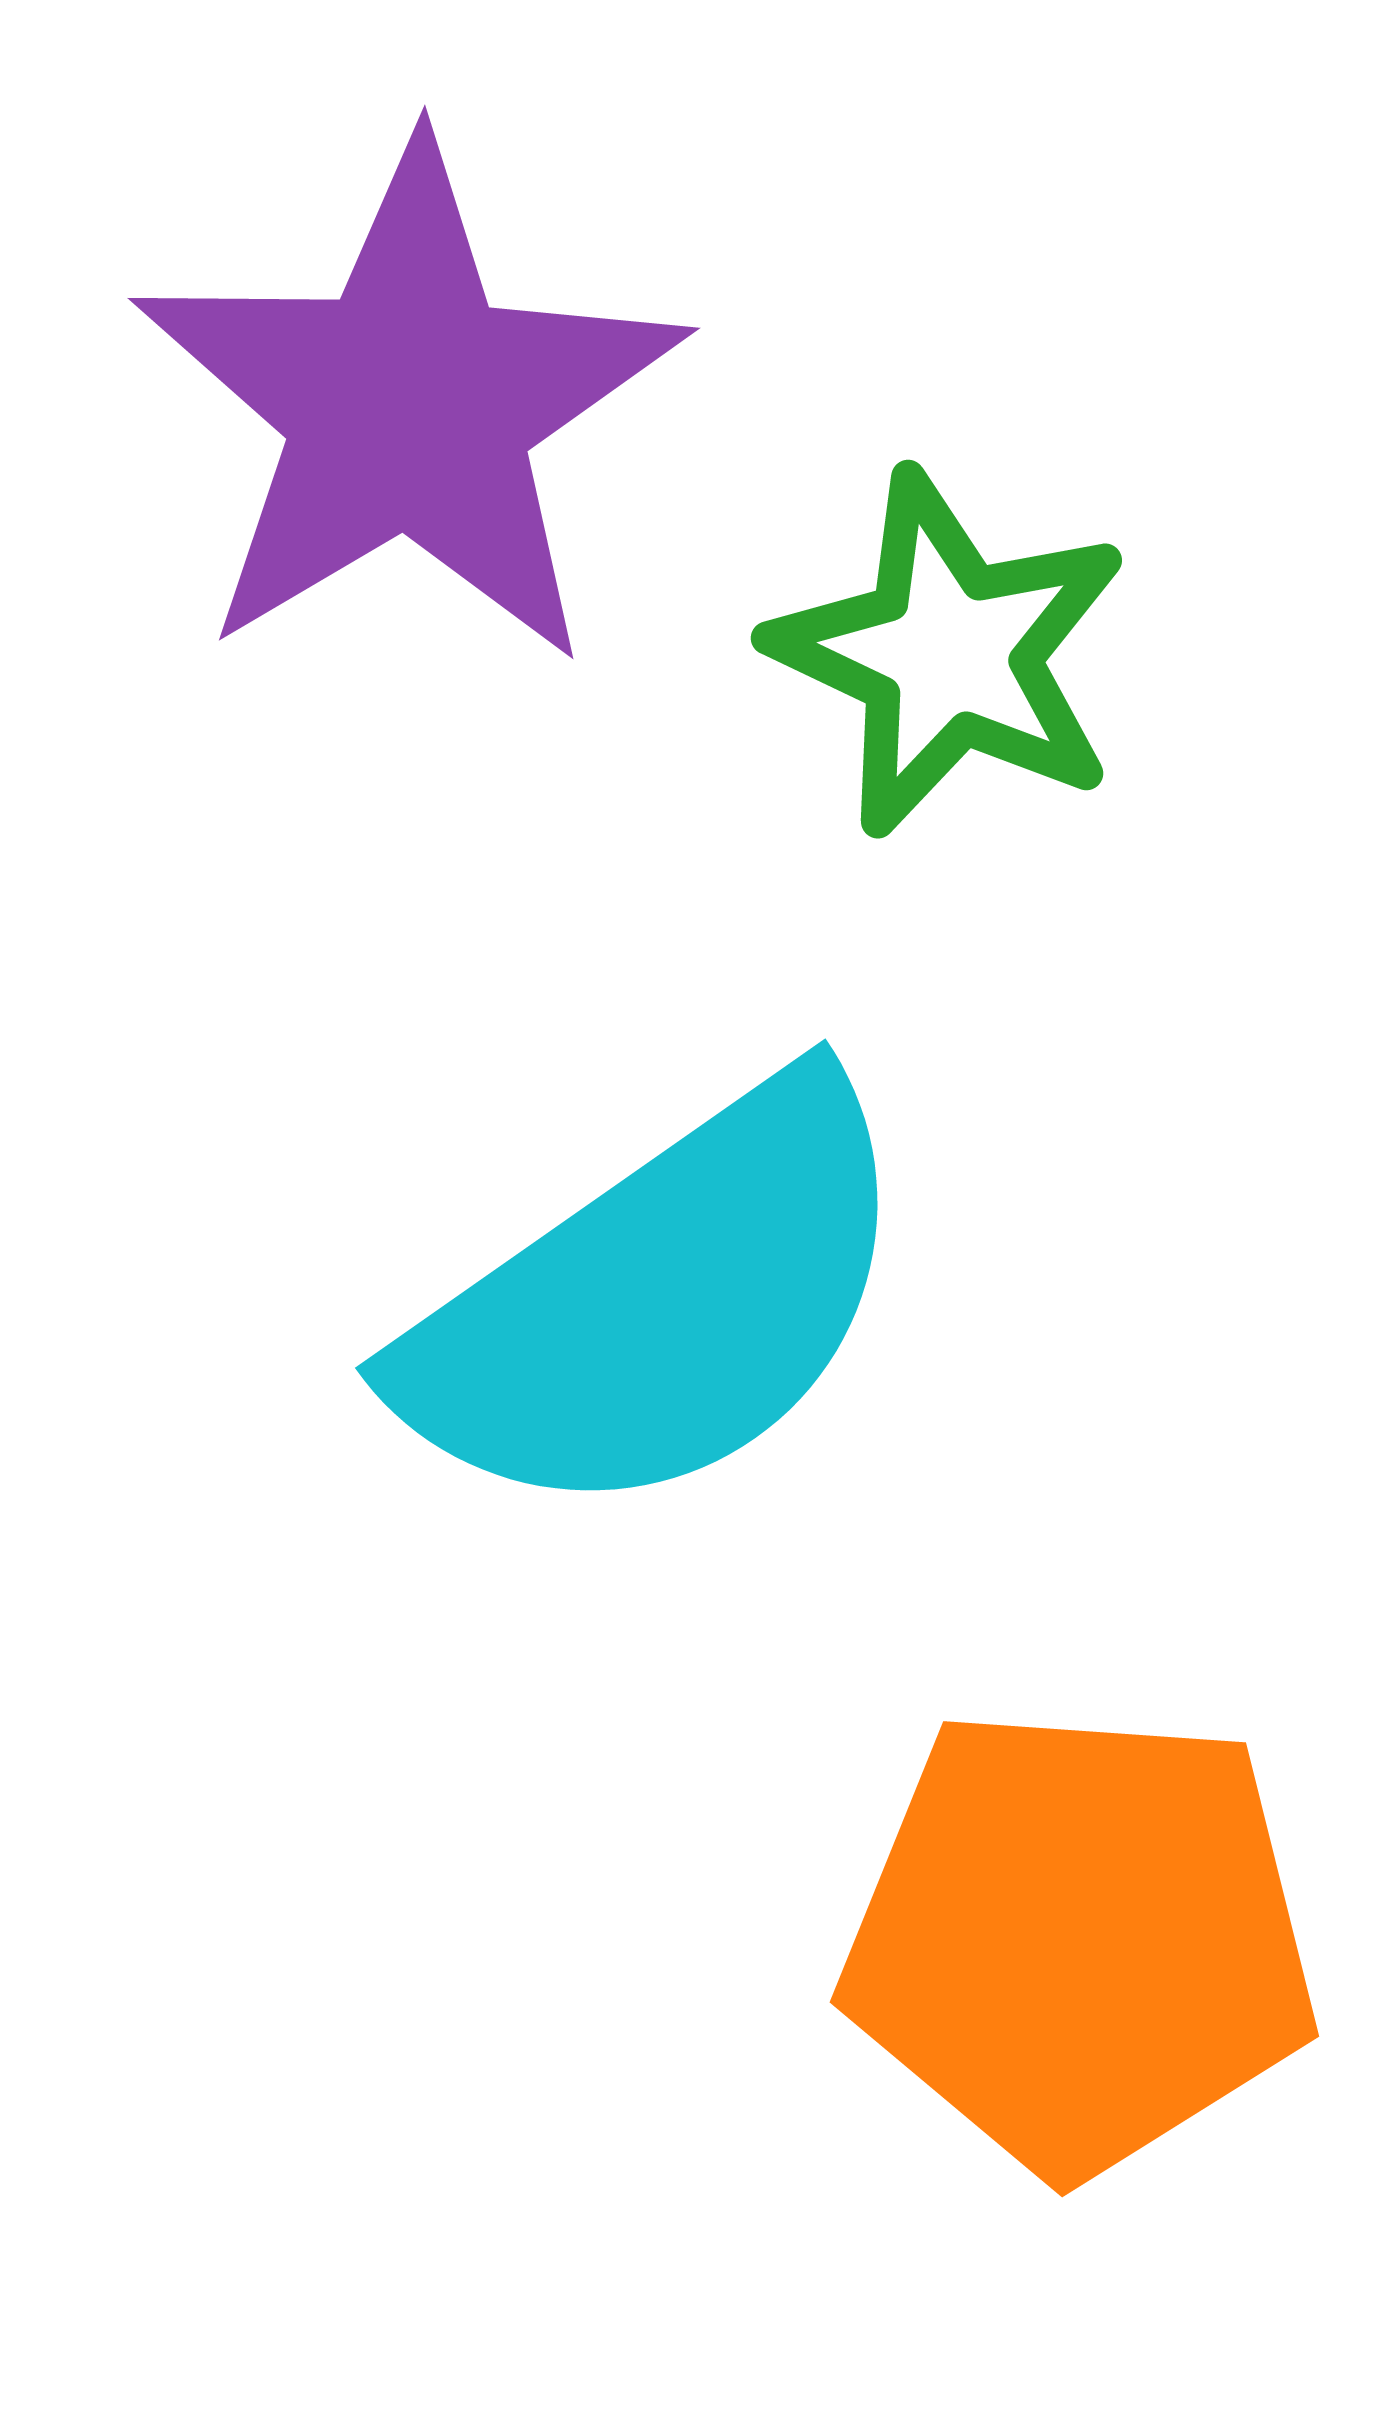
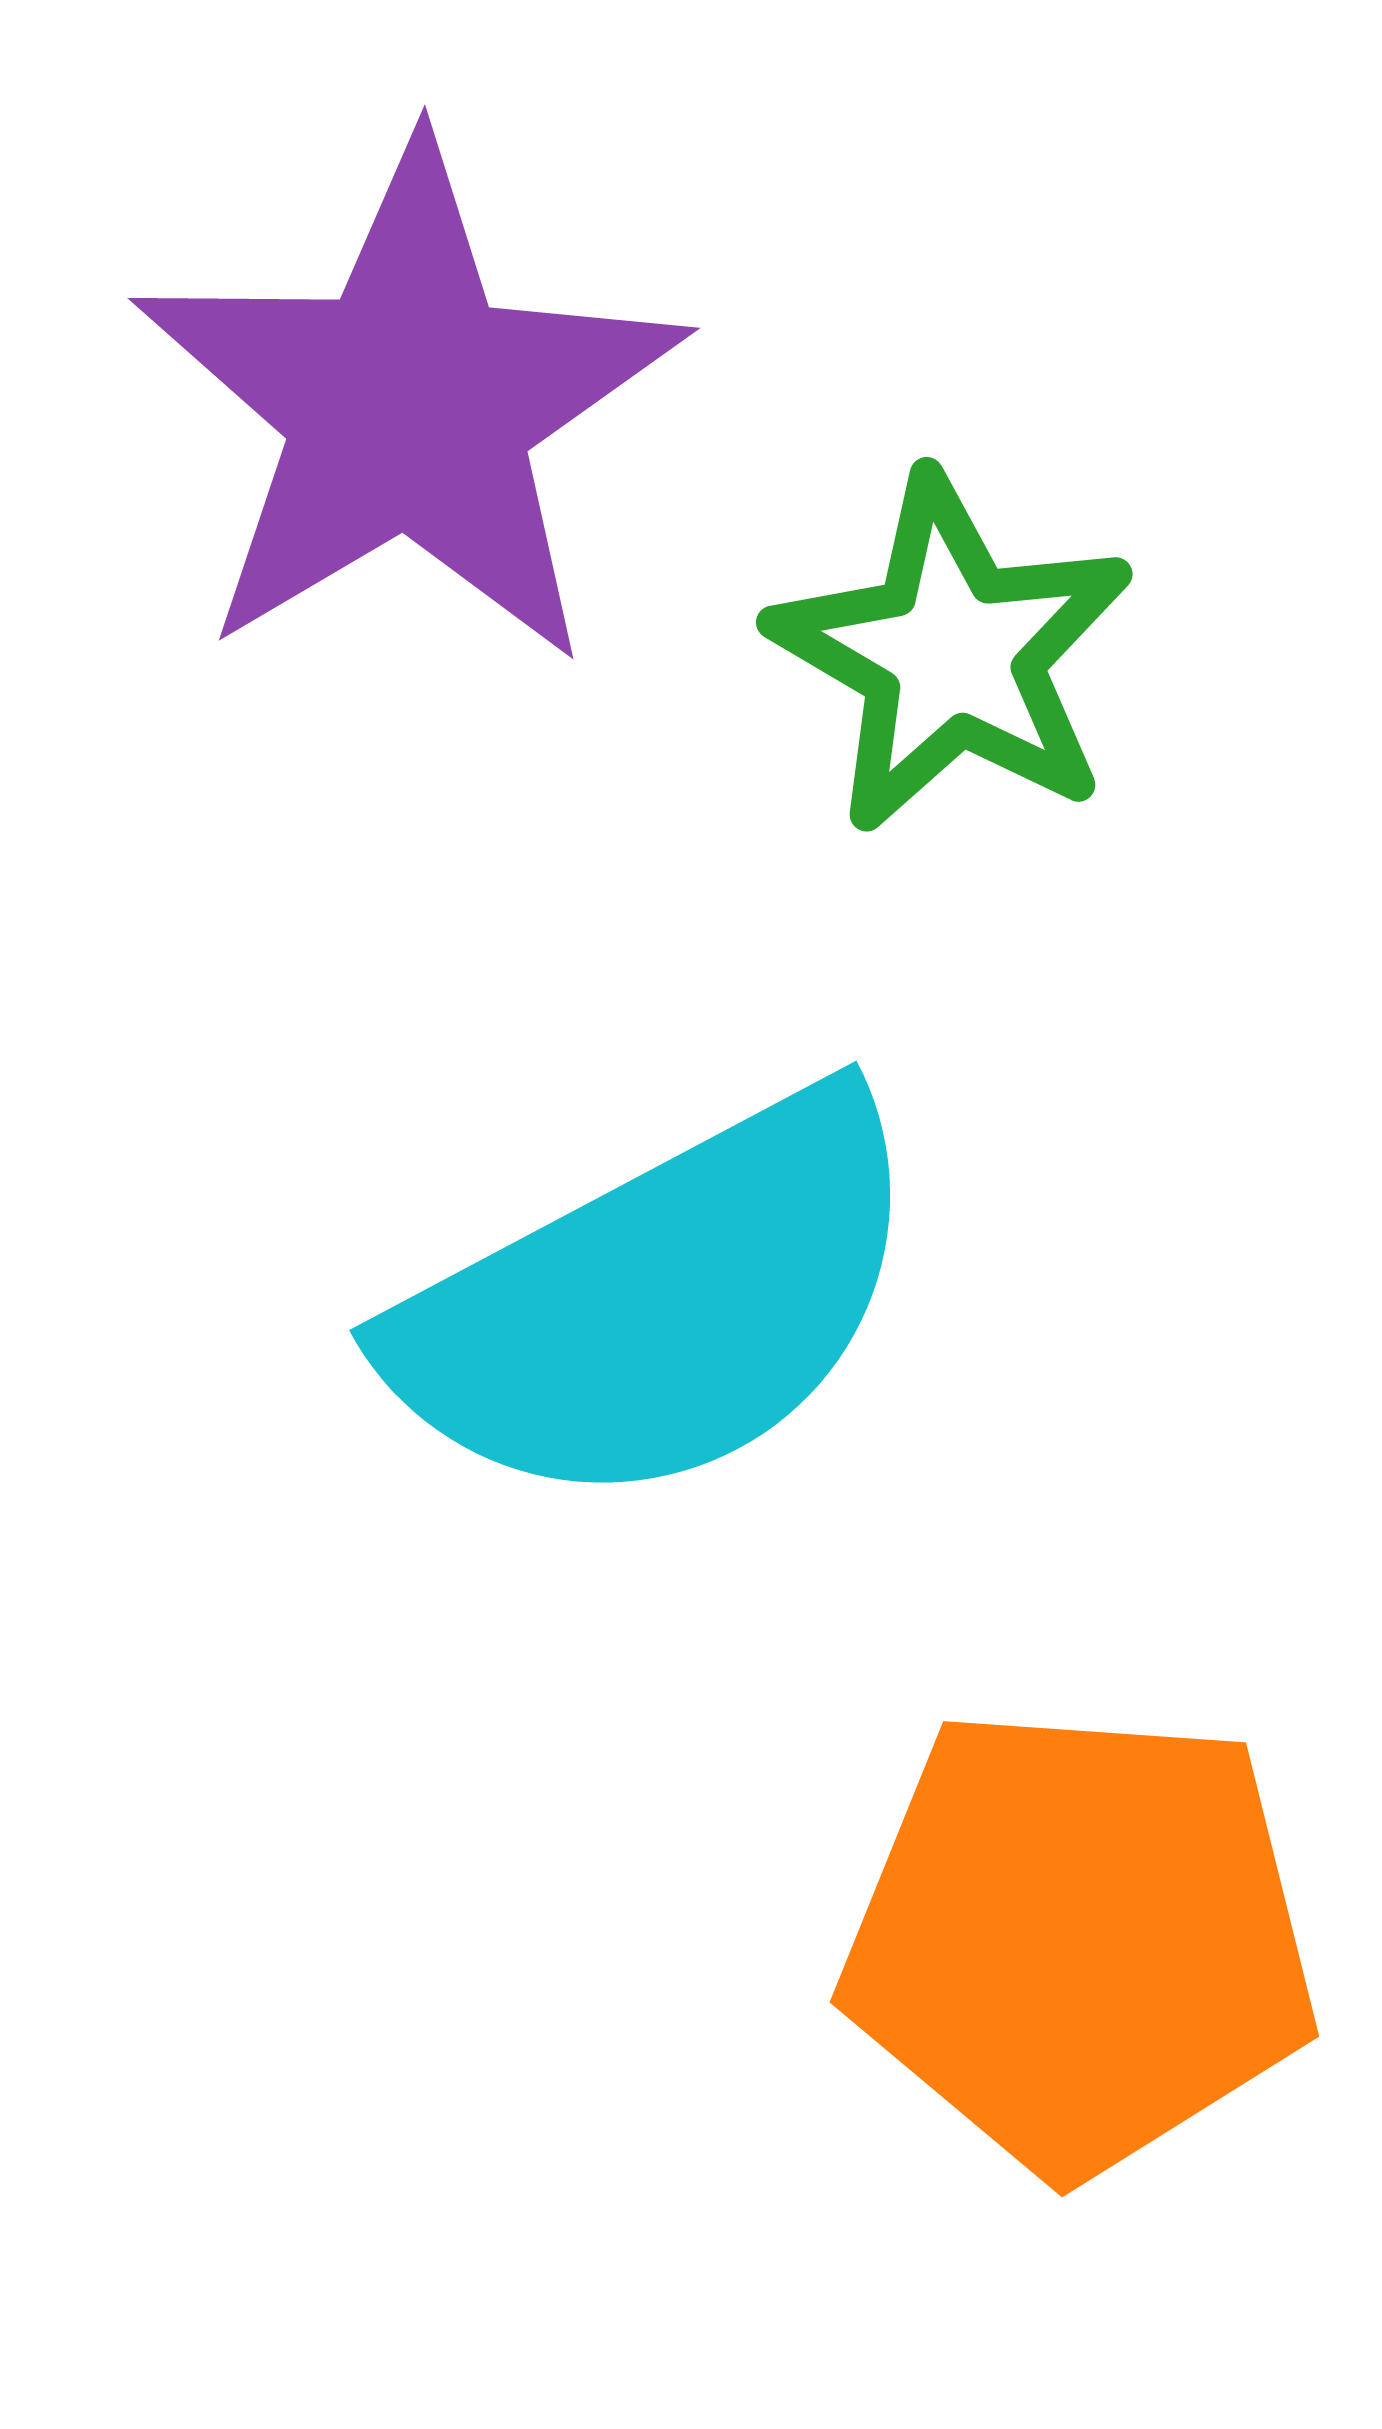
green star: moved 3 px right; rotated 5 degrees clockwise
cyan semicircle: rotated 7 degrees clockwise
